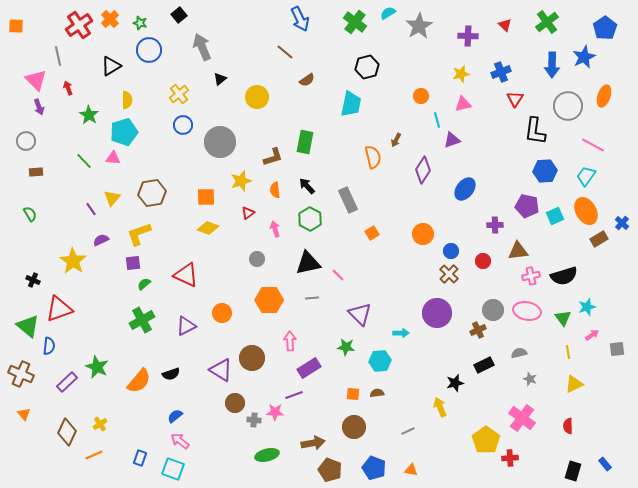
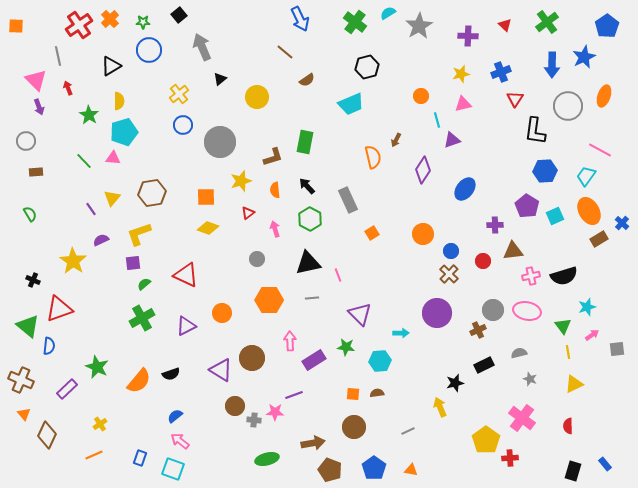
green star at (140, 23): moved 3 px right, 1 px up; rotated 16 degrees counterclockwise
blue pentagon at (605, 28): moved 2 px right, 2 px up
yellow semicircle at (127, 100): moved 8 px left, 1 px down
cyan trapezoid at (351, 104): rotated 56 degrees clockwise
pink line at (593, 145): moved 7 px right, 5 px down
purple pentagon at (527, 206): rotated 20 degrees clockwise
orange ellipse at (586, 211): moved 3 px right
brown triangle at (518, 251): moved 5 px left
pink line at (338, 275): rotated 24 degrees clockwise
green triangle at (563, 318): moved 8 px down
green cross at (142, 320): moved 2 px up
purple rectangle at (309, 368): moved 5 px right, 8 px up
brown cross at (21, 374): moved 6 px down
purple rectangle at (67, 382): moved 7 px down
brown circle at (235, 403): moved 3 px down
brown diamond at (67, 432): moved 20 px left, 3 px down
green ellipse at (267, 455): moved 4 px down
blue pentagon at (374, 468): rotated 15 degrees clockwise
